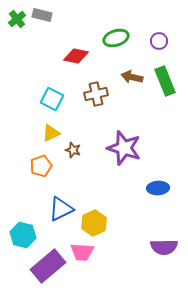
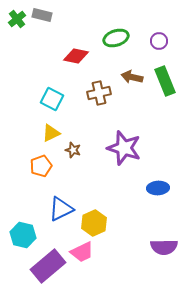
brown cross: moved 3 px right, 1 px up
pink trapezoid: rotated 30 degrees counterclockwise
